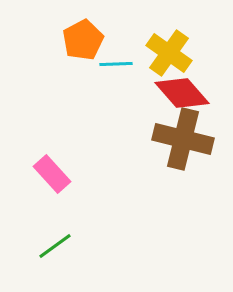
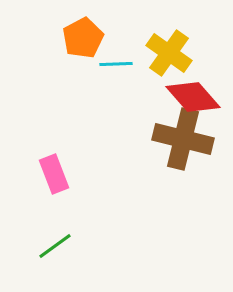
orange pentagon: moved 2 px up
red diamond: moved 11 px right, 4 px down
pink rectangle: moved 2 px right; rotated 21 degrees clockwise
